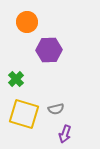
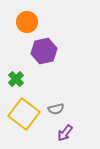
purple hexagon: moved 5 px left, 1 px down; rotated 10 degrees counterclockwise
yellow square: rotated 20 degrees clockwise
purple arrow: moved 1 px up; rotated 18 degrees clockwise
